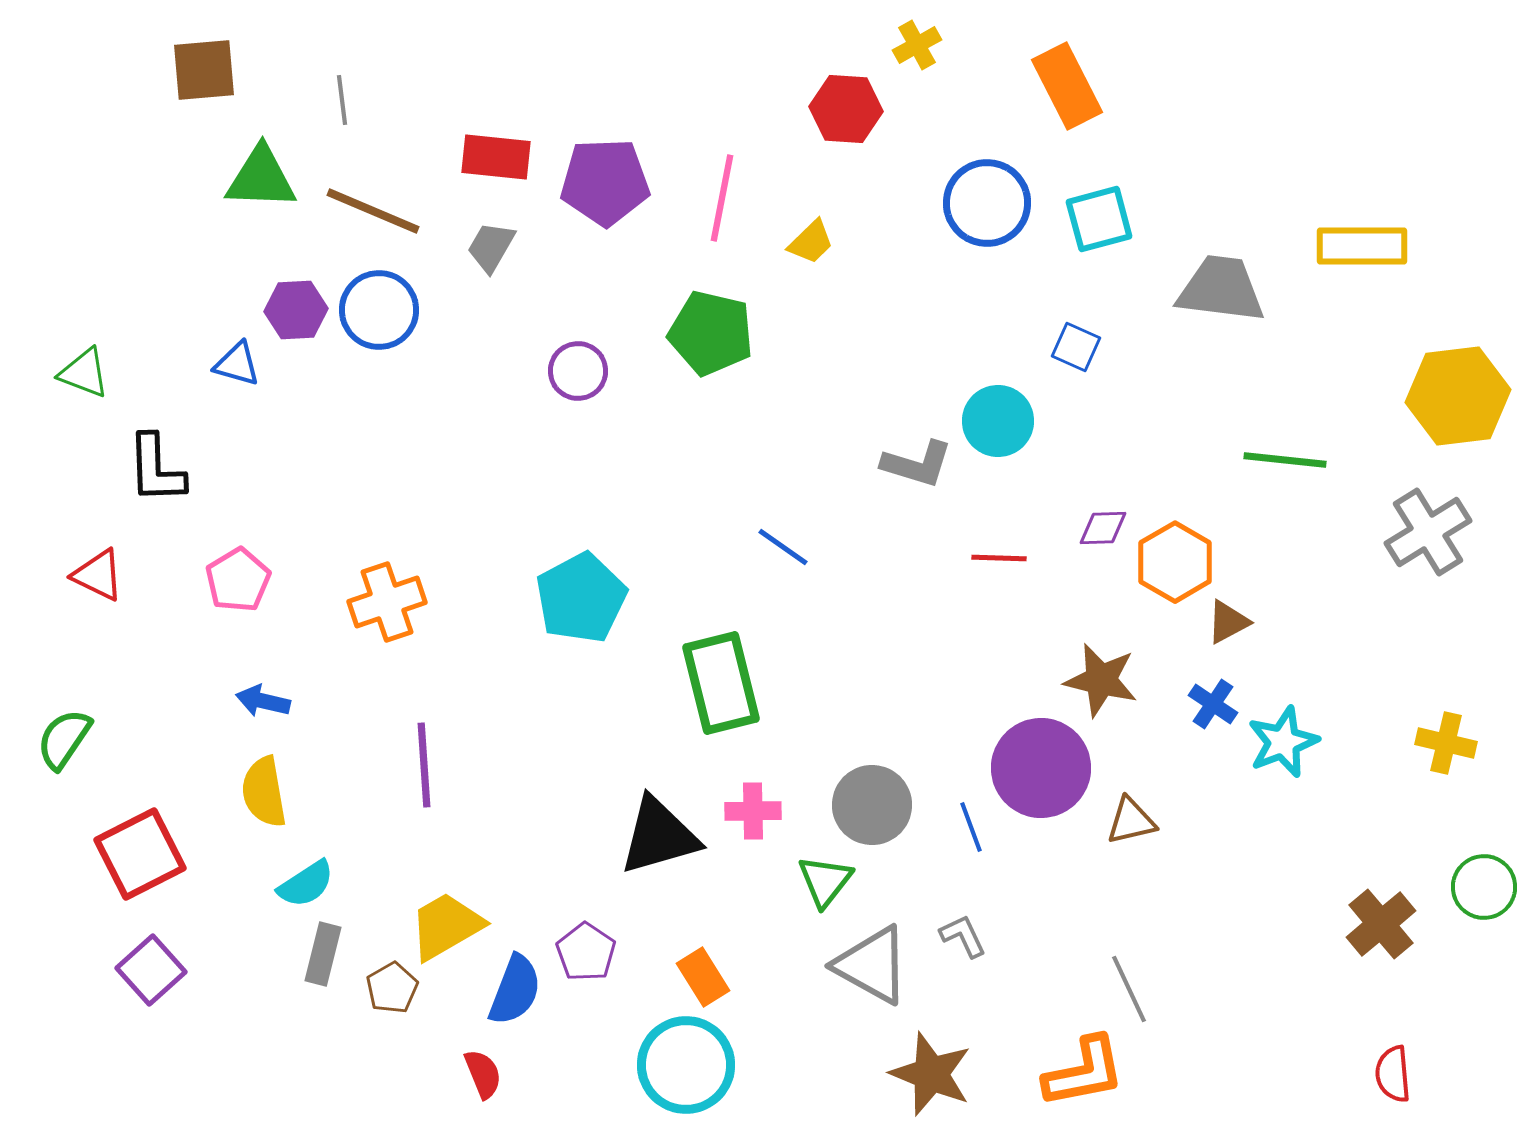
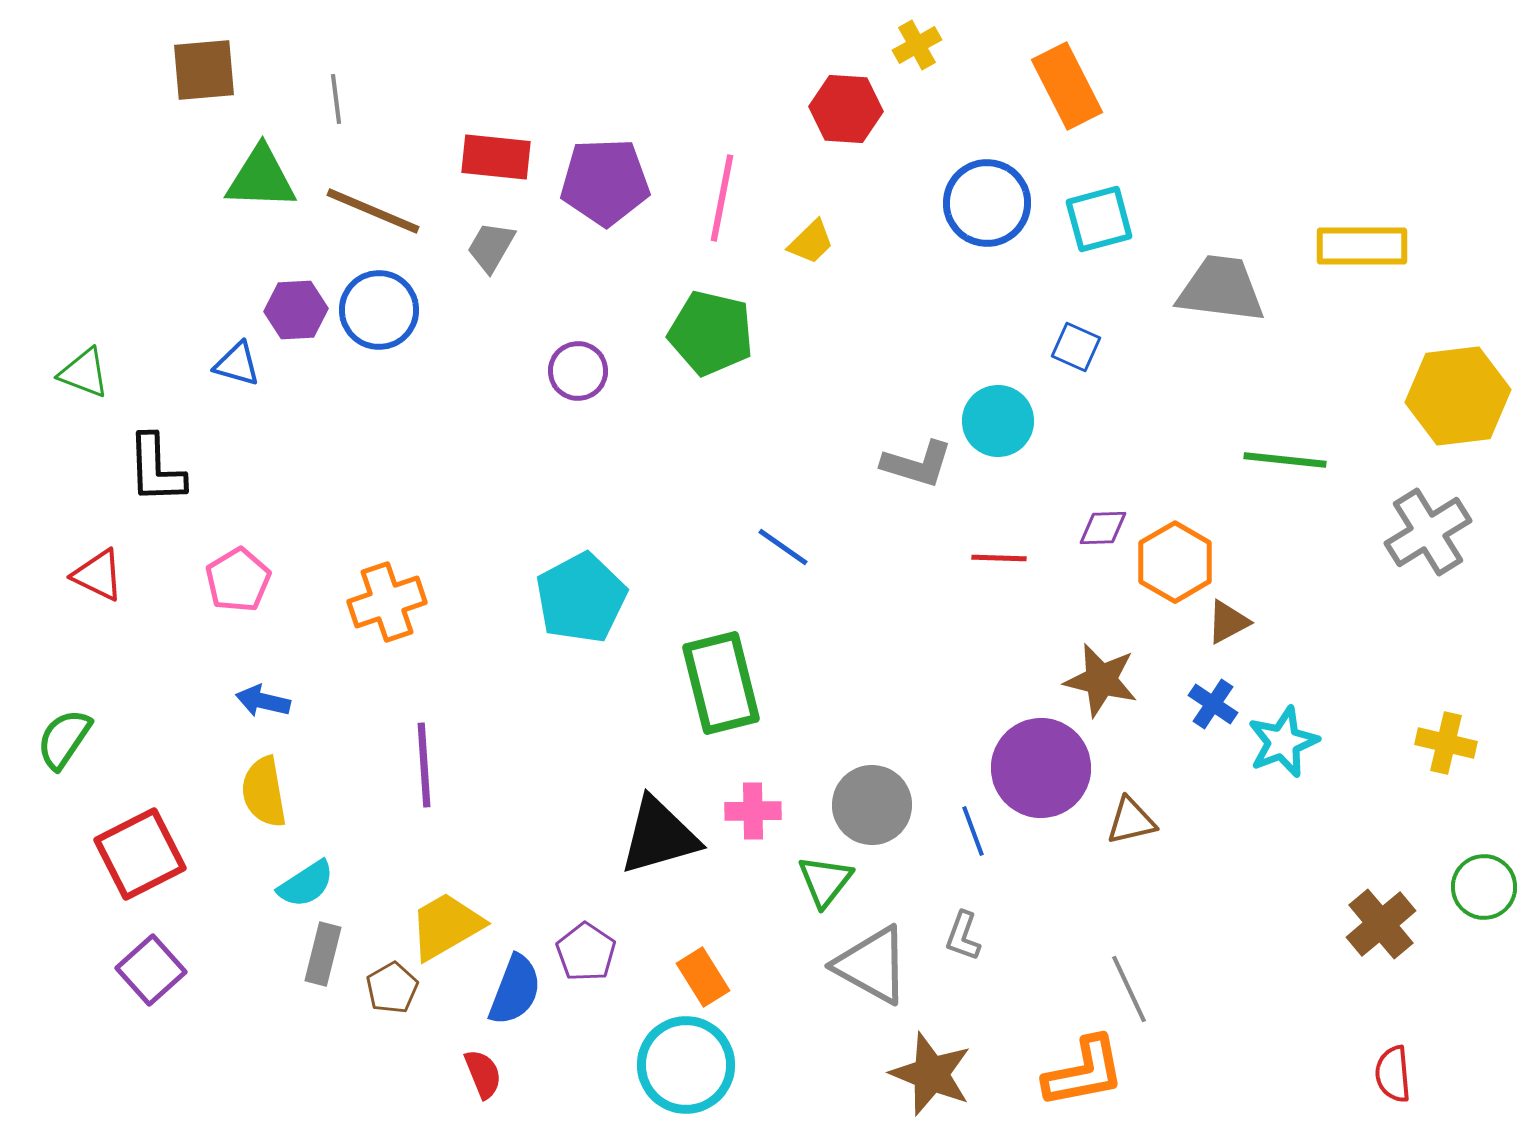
gray line at (342, 100): moved 6 px left, 1 px up
blue line at (971, 827): moved 2 px right, 4 px down
gray L-shape at (963, 936): rotated 135 degrees counterclockwise
